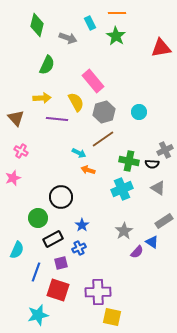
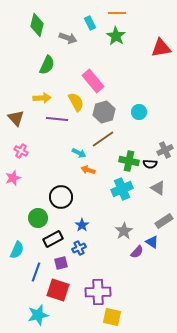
black semicircle: moved 2 px left
